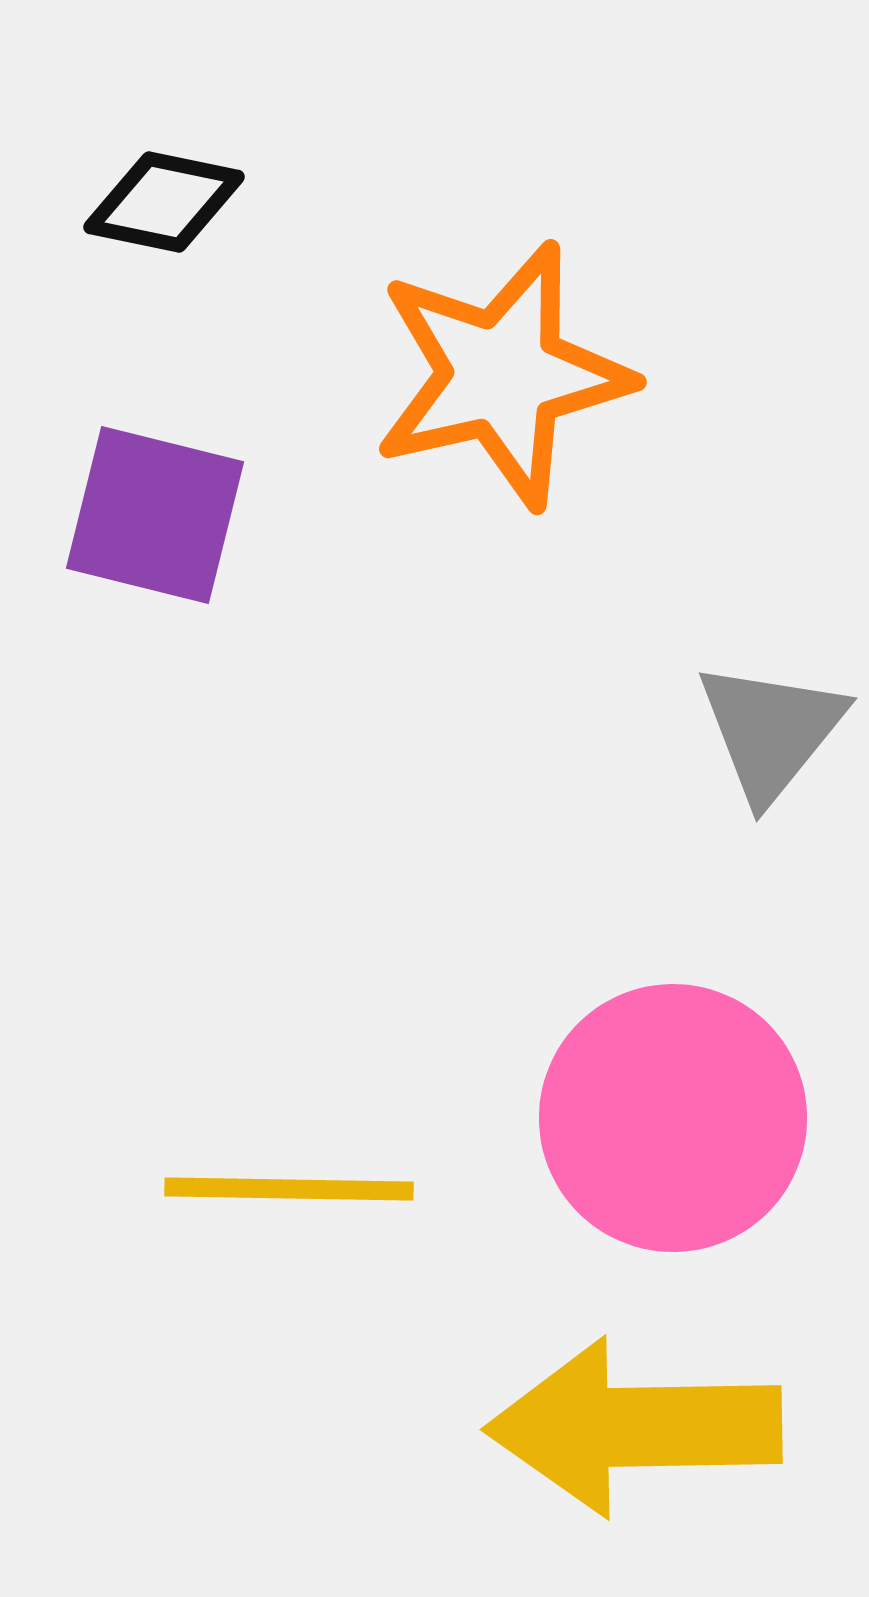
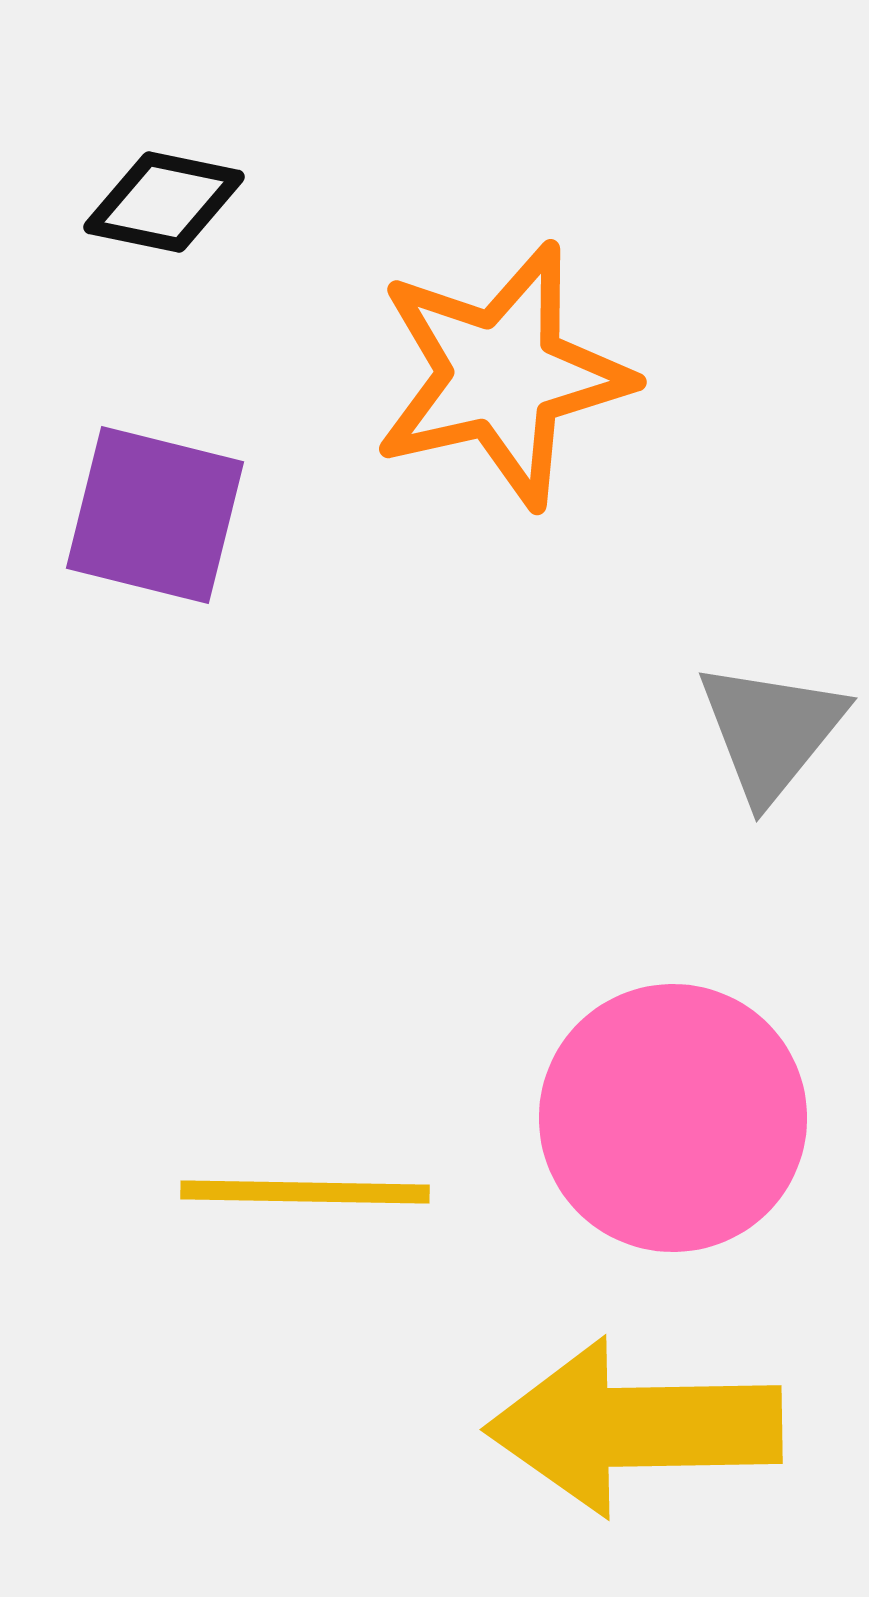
yellow line: moved 16 px right, 3 px down
